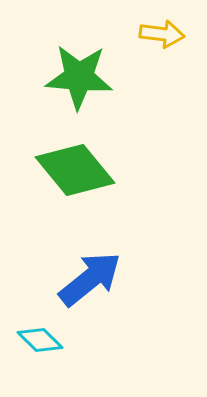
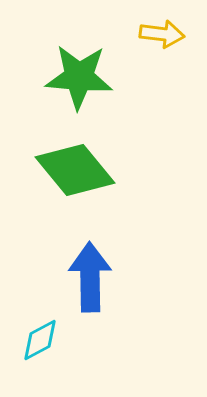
blue arrow: moved 2 px up; rotated 52 degrees counterclockwise
cyan diamond: rotated 72 degrees counterclockwise
